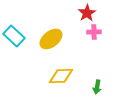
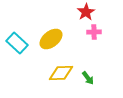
red star: moved 1 px left, 1 px up
cyan rectangle: moved 3 px right, 7 px down
yellow diamond: moved 3 px up
green arrow: moved 9 px left, 9 px up; rotated 48 degrees counterclockwise
